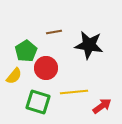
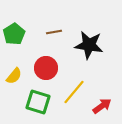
green pentagon: moved 12 px left, 17 px up
yellow line: rotated 44 degrees counterclockwise
